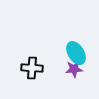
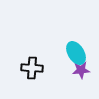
purple star: moved 7 px right, 1 px down
